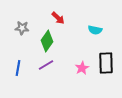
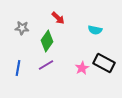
black rectangle: moved 2 px left; rotated 60 degrees counterclockwise
